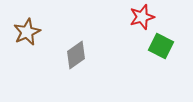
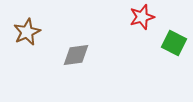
green square: moved 13 px right, 3 px up
gray diamond: rotated 28 degrees clockwise
